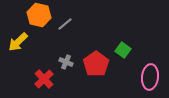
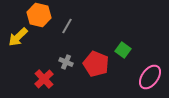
gray line: moved 2 px right, 2 px down; rotated 21 degrees counterclockwise
yellow arrow: moved 5 px up
red pentagon: rotated 15 degrees counterclockwise
pink ellipse: rotated 30 degrees clockwise
